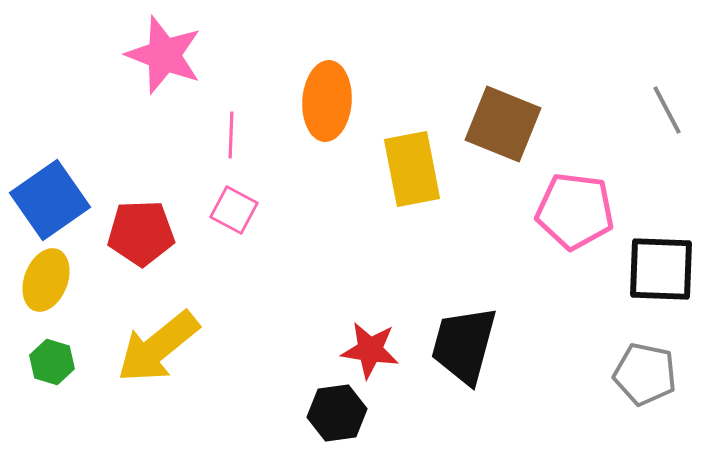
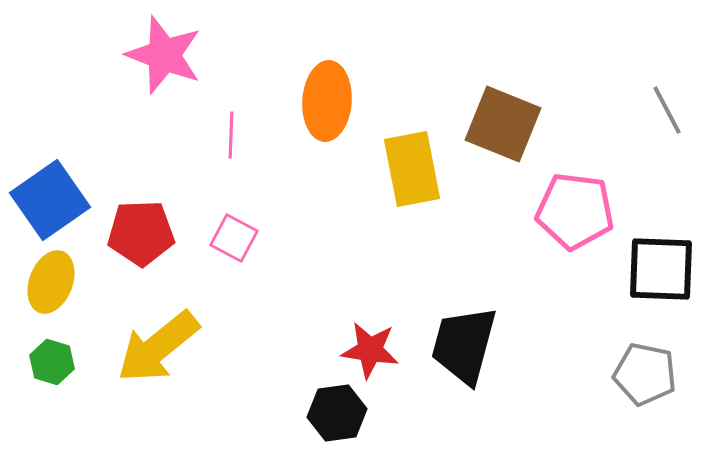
pink square: moved 28 px down
yellow ellipse: moved 5 px right, 2 px down
